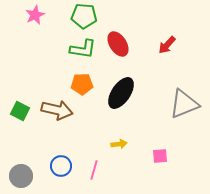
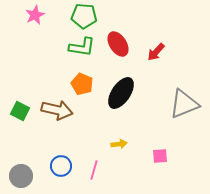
red arrow: moved 11 px left, 7 px down
green L-shape: moved 1 px left, 2 px up
orange pentagon: rotated 25 degrees clockwise
